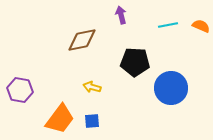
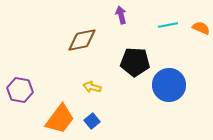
orange semicircle: moved 2 px down
blue circle: moved 2 px left, 3 px up
blue square: rotated 35 degrees counterclockwise
